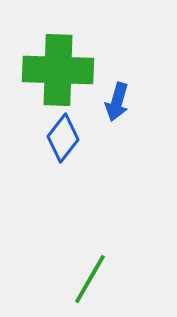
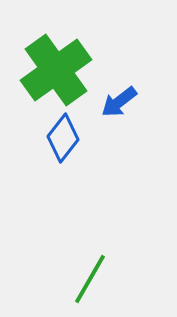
green cross: moved 2 px left; rotated 38 degrees counterclockwise
blue arrow: moved 2 px right; rotated 36 degrees clockwise
